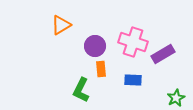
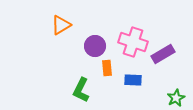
orange rectangle: moved 6 px right, 1 px up
